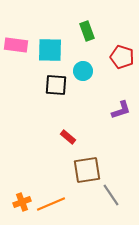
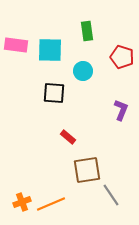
green rectangle: rotated 12 degrees clockwise
black square: moved 2 px left, 8 px down
purple L-shape: rotated 50 degrees counterclockwise
